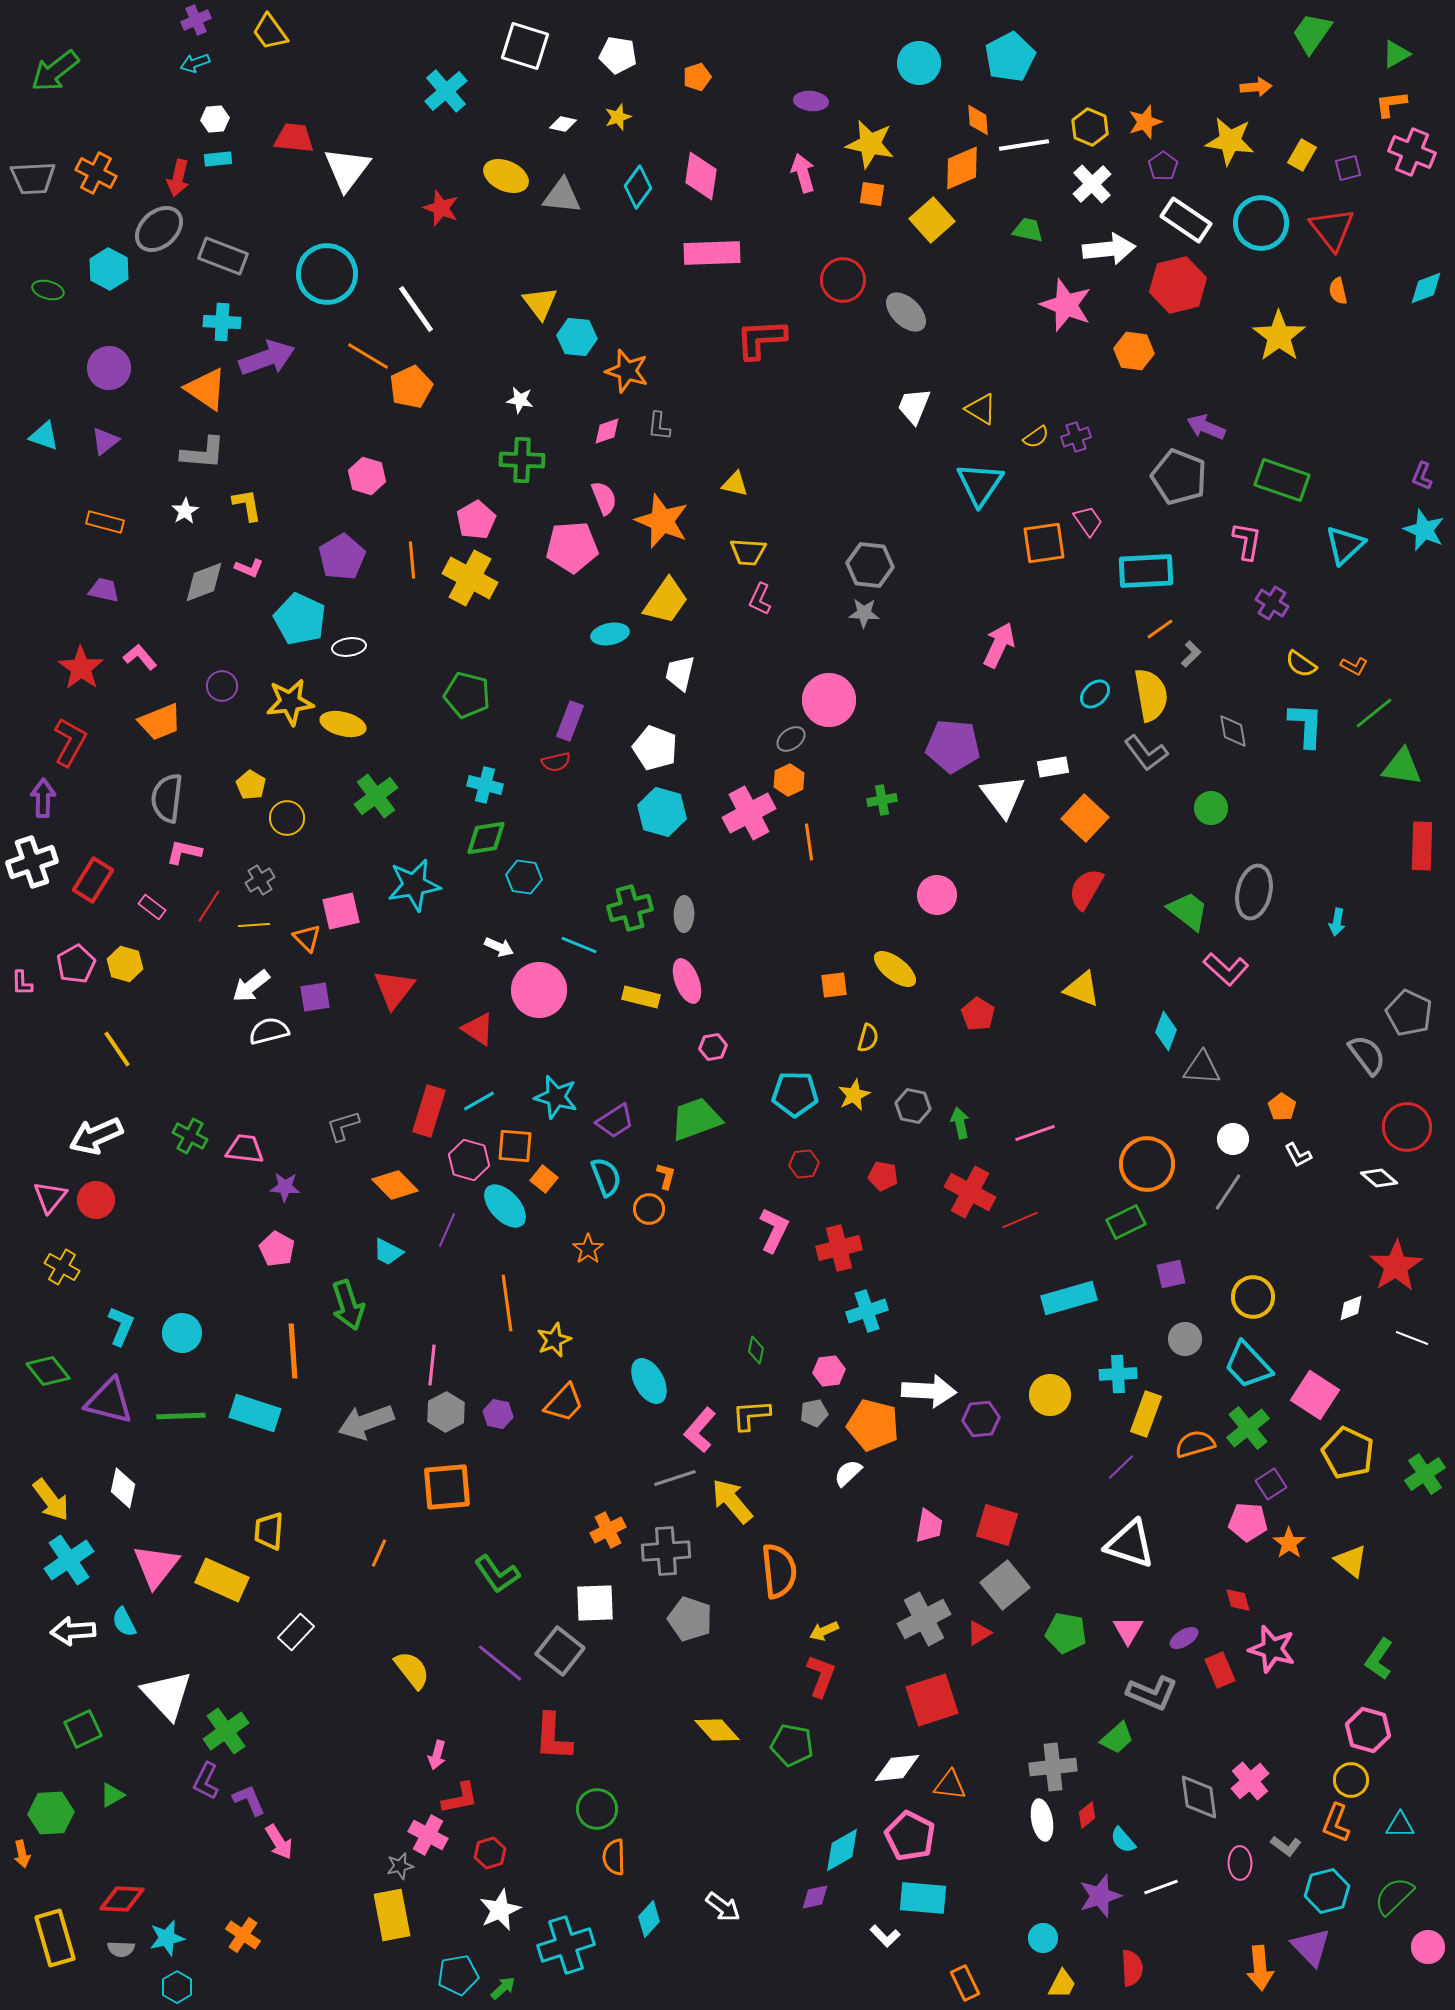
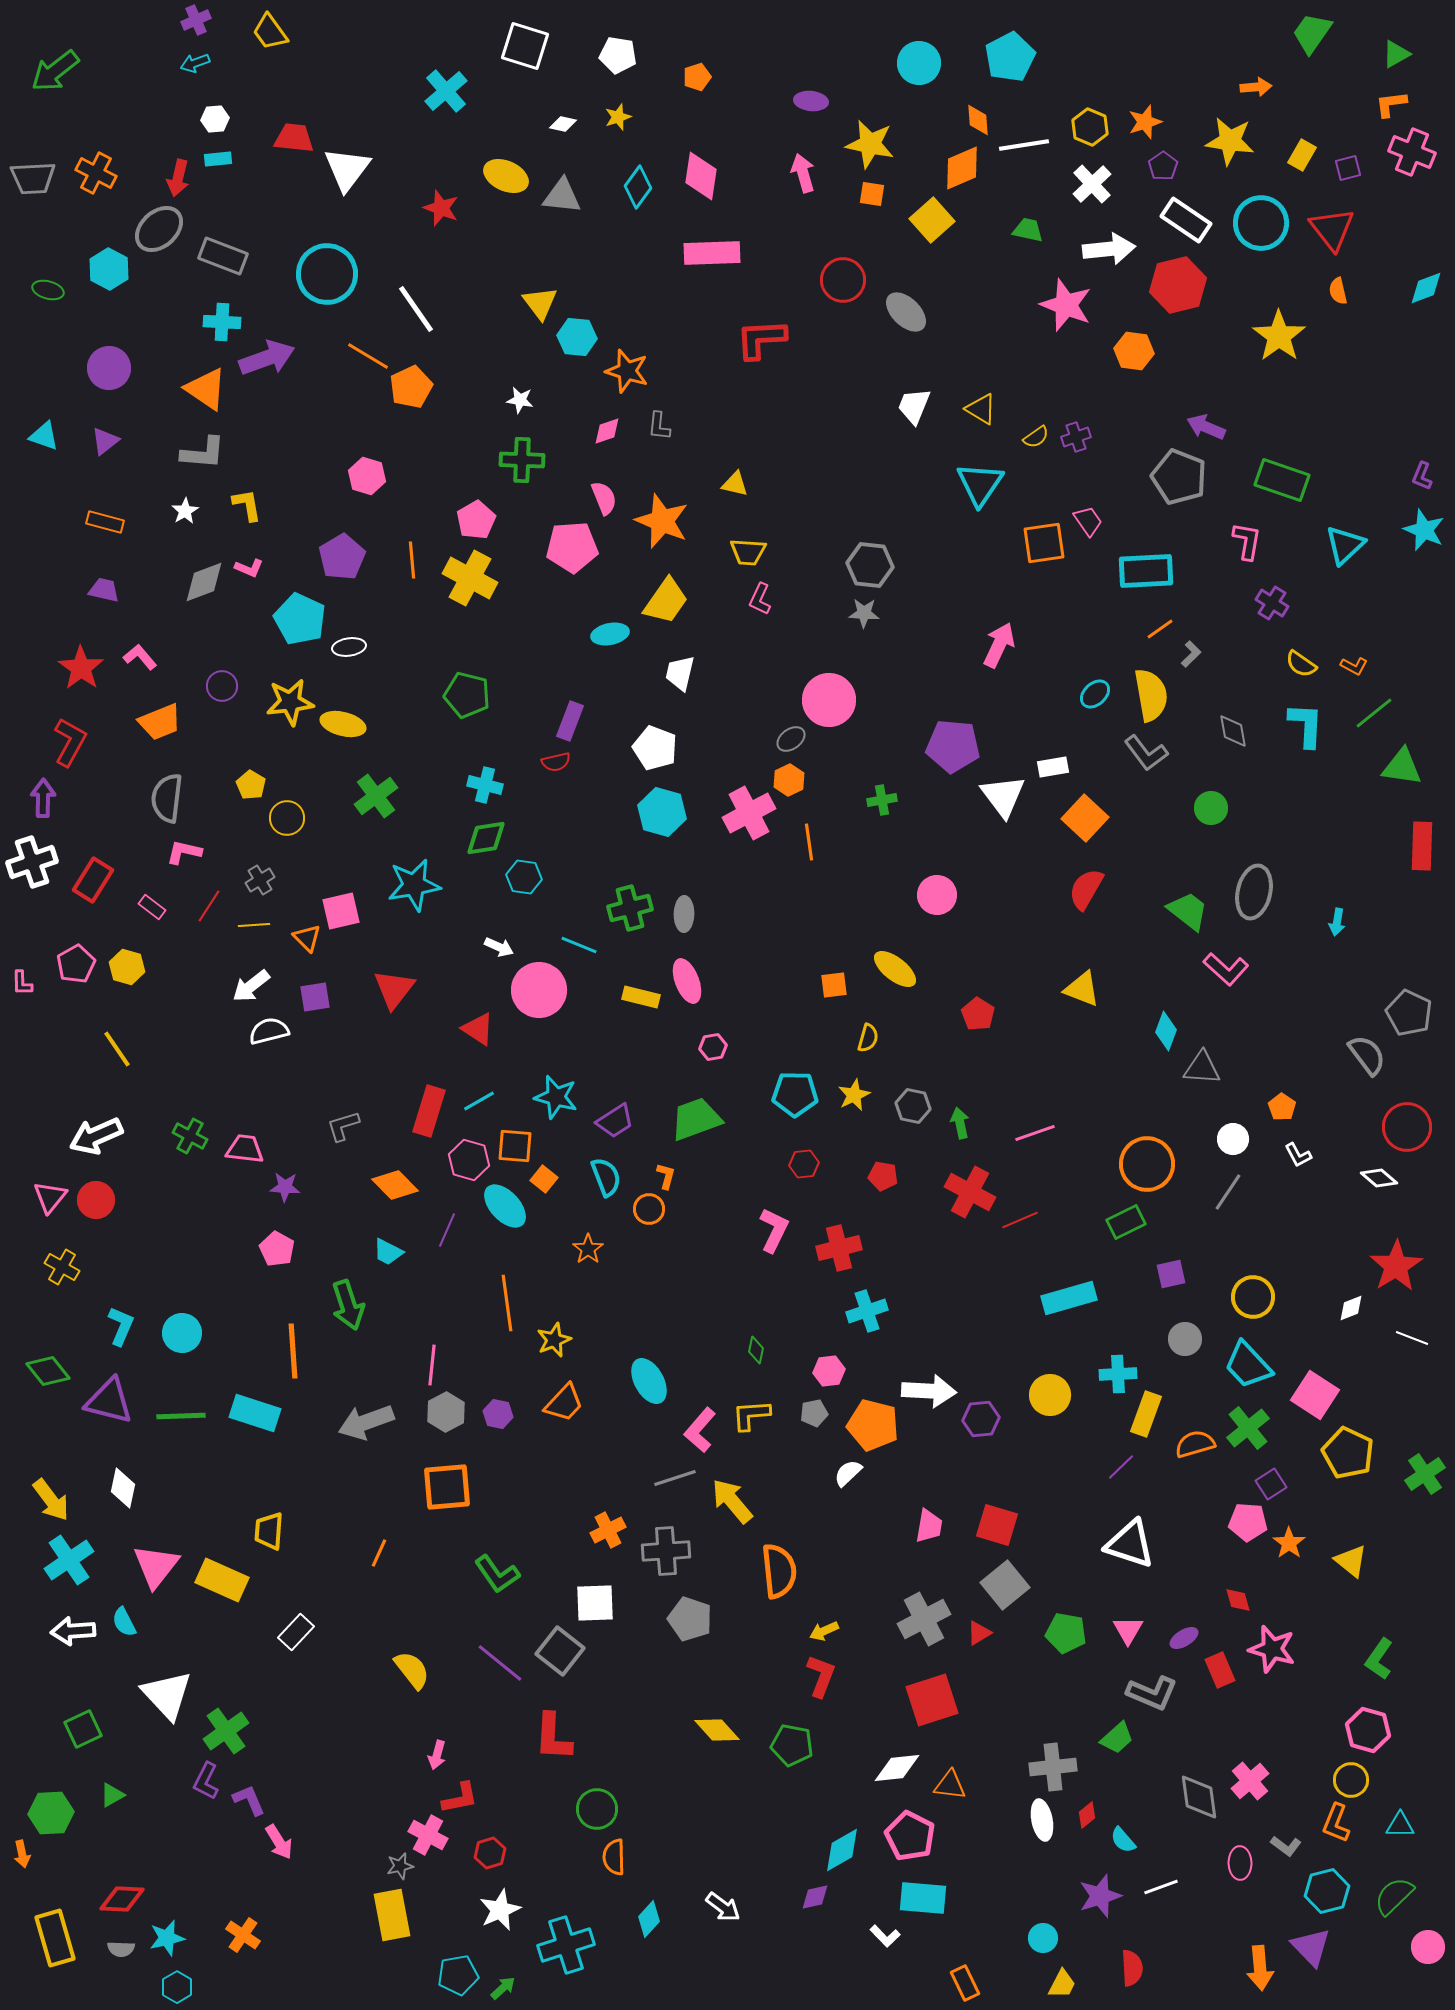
yellow hexagon at (125, 964): moved 2 px right, 3 px down
